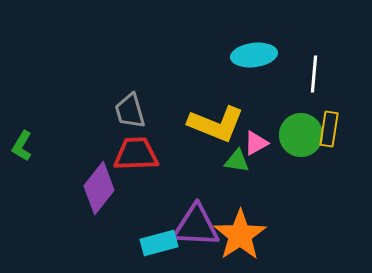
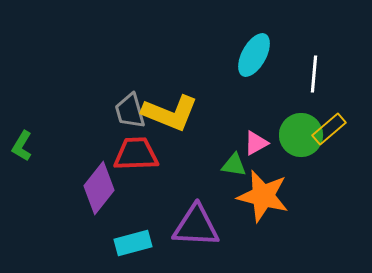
cyan ellipse: rotated 54 degrees counterclockwise
yellow L-shape: moved 46 px left, 11 px up
yellow rectangle: rotated 40 degrees clockwise
green triangle: moved 3 px left, 4 px down
orange star: moved 23 px right, 39 px up; rotated 24 degrees counterclockwise
cyan rectangle: moved 26 px left
